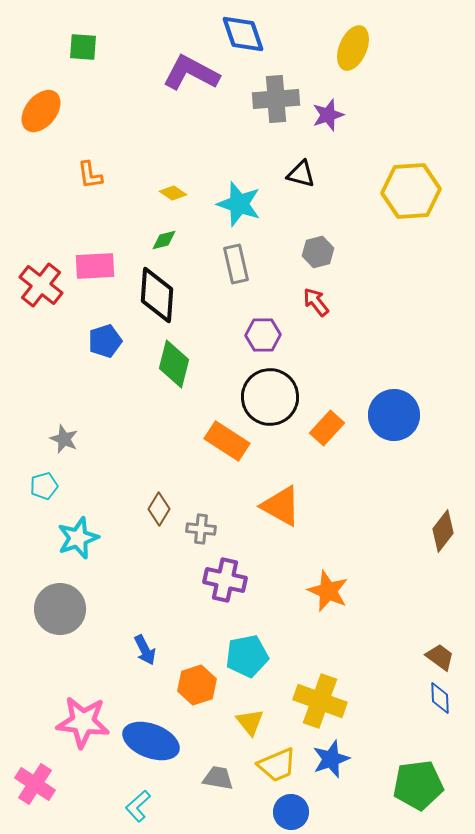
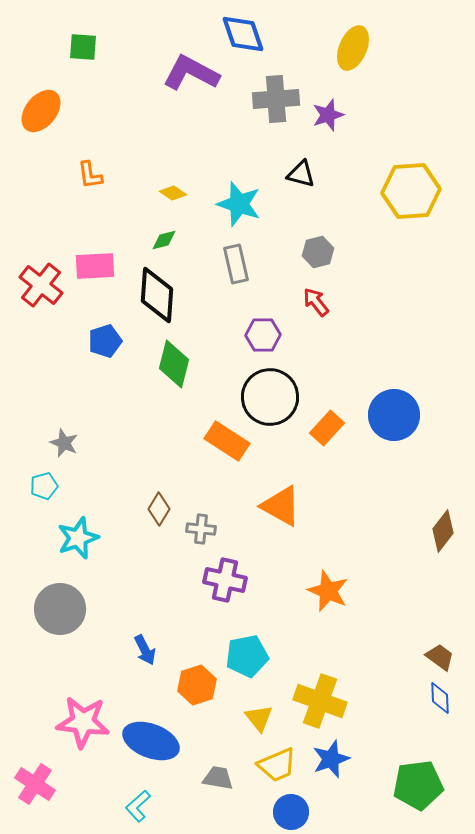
gray star at (64, 439): moved 4 px down
yellow triangle at (250, 722): moved 9 px right, 4 px up
